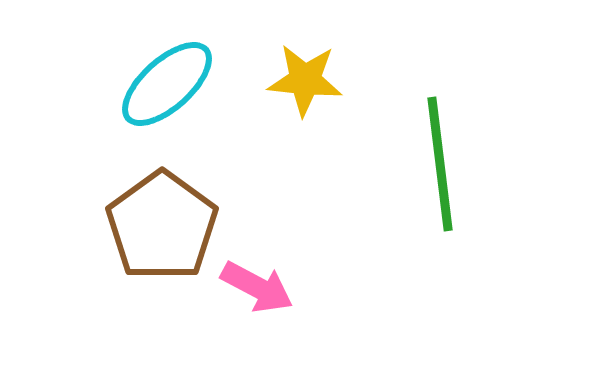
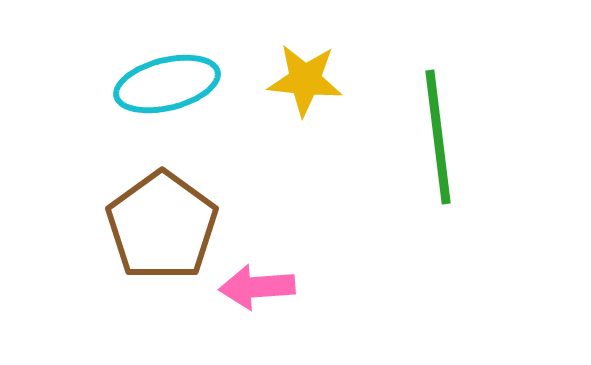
cyan ellipse: rotated 28 degrees clockwise
green line: moved 2 px left, 27 px up
pink arrow: rotated 148 degrees clockwise
